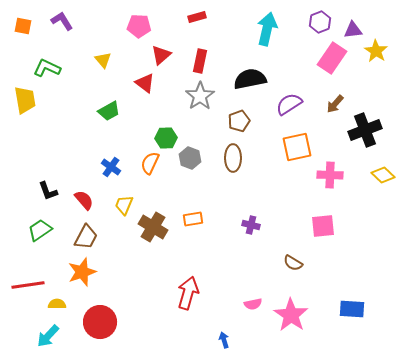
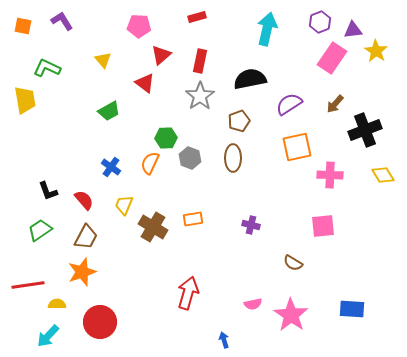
yellow diamond at (383, 175): rotated 15 degrees clockwise
